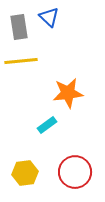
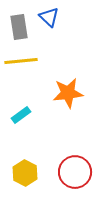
cyan rectangle: moved 26 px left, 10 px up
yellow hexagon: rotated 25 degrees counterclockwise
